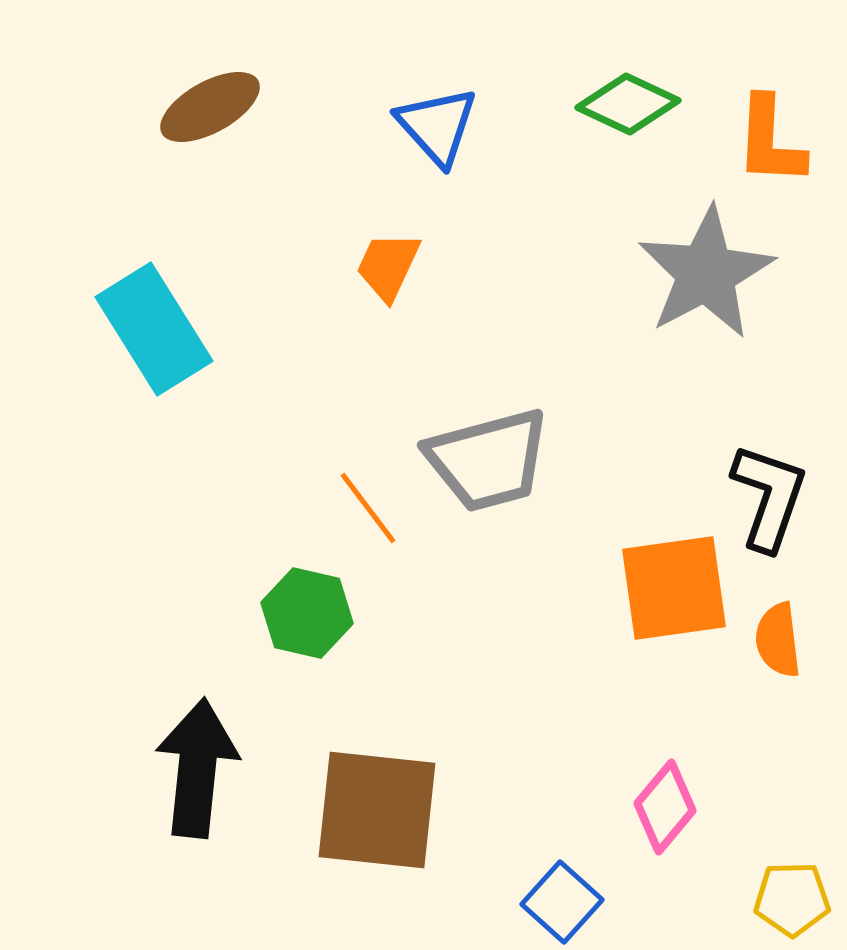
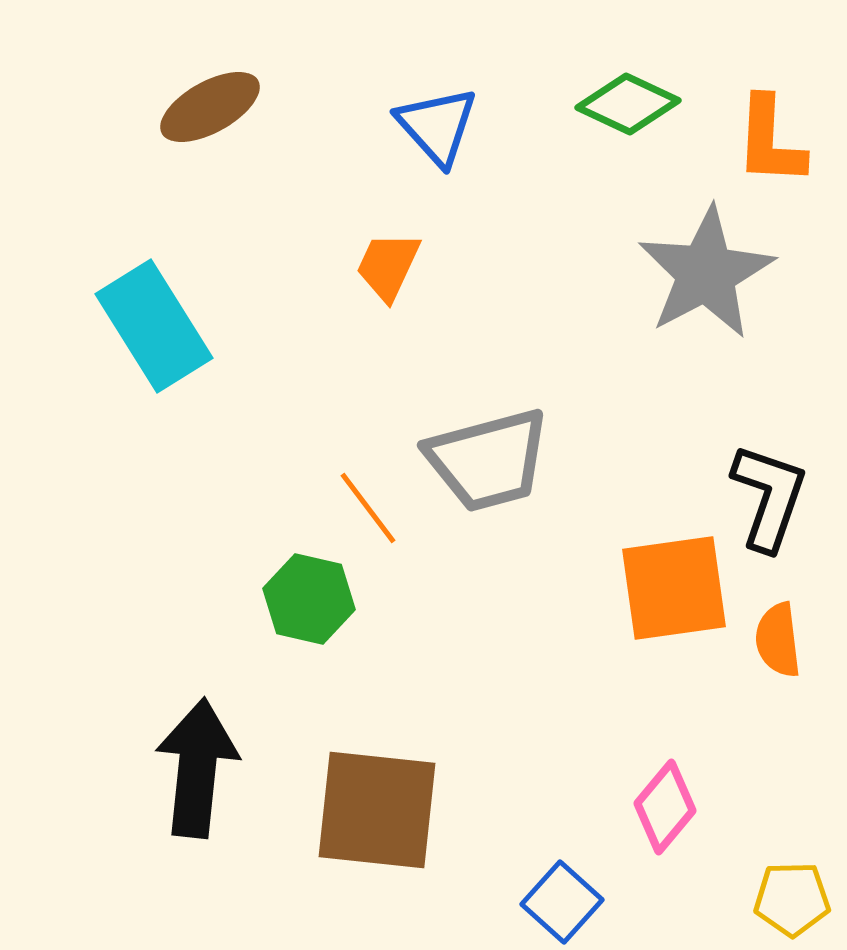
cyan rectangle: moved 3 px up
green hexagon: moved 2 px right, 14 px up
